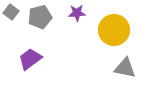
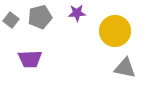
gray square: moved 8 px down
yellow circle: moved 1 px right, 1 px down
purple trapezoid: rotated 145 degrees counterclockwise
